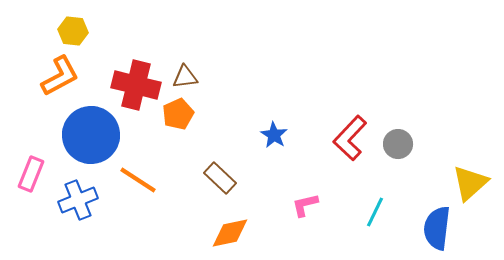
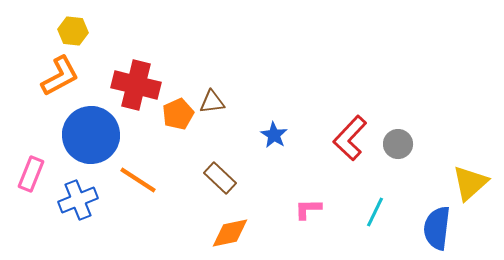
brown triangle: moved 27 px right, 25 px down
pink L-shape: moved 3 px right, 4 px down; rotated 12 degrees clockwise
